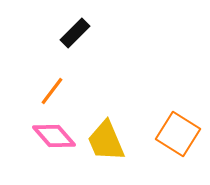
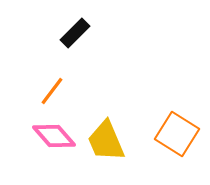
orange square: moved 1 px left
